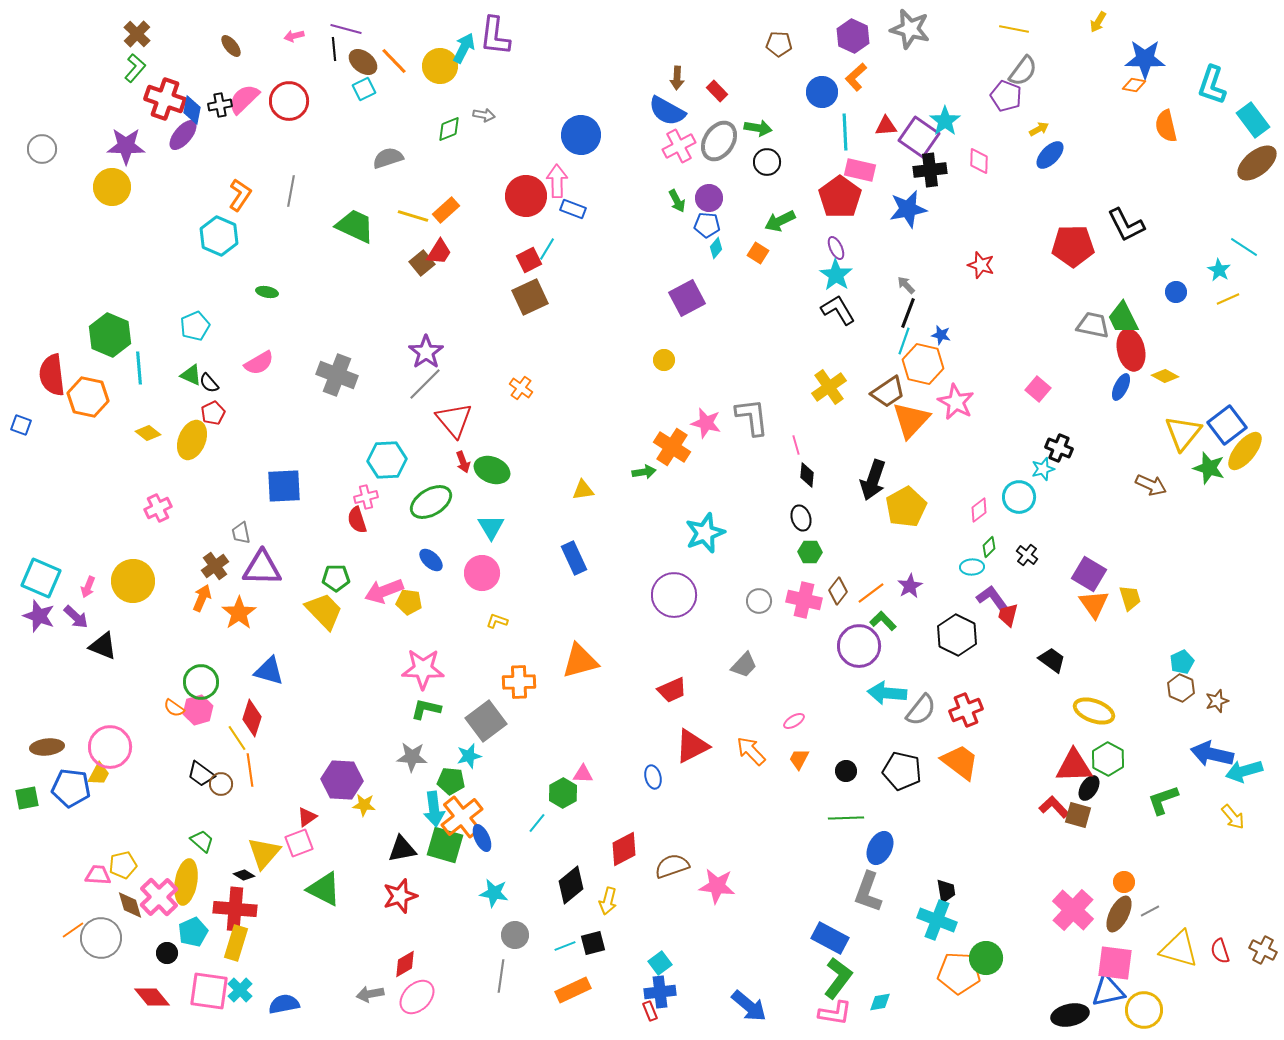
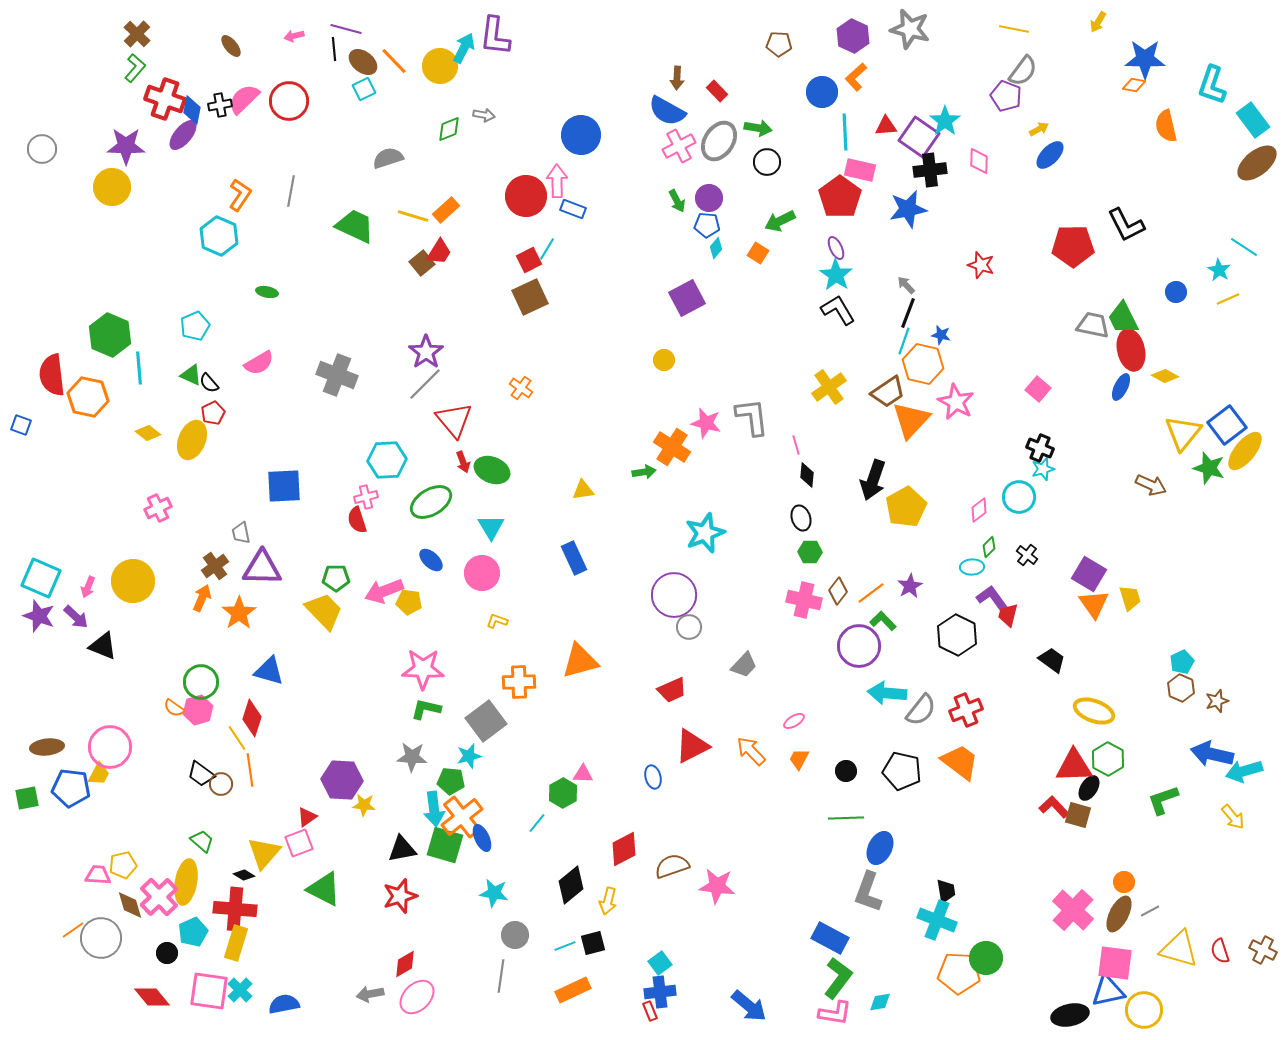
black cross at (1059, 448): moved 19 px left
gray circle at (759, 601): moved 70 px left, 26 px down
